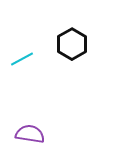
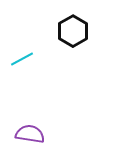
black hexagon: moved 1 px right, 13 px up
